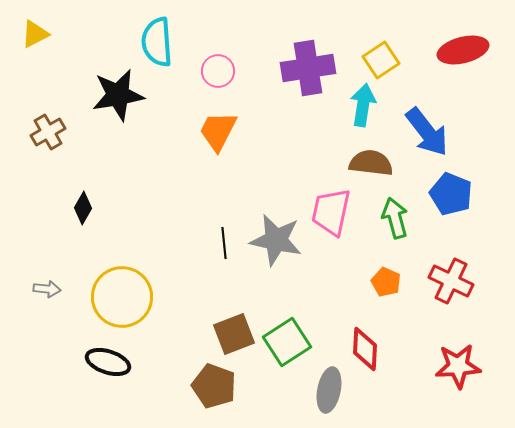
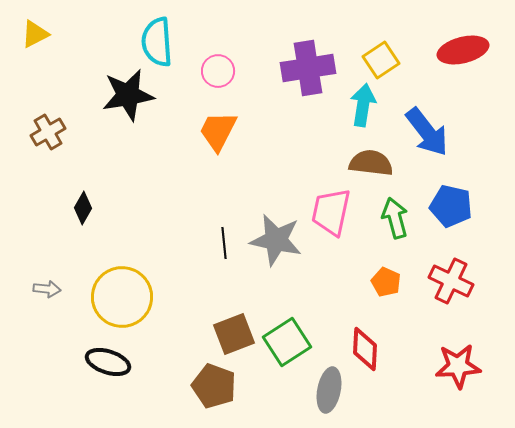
black star: moved 10 px right
blue pentagon: moved 12 px down; rotated 9 degrees counterclockwise
